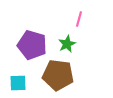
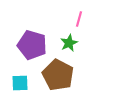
green star: moved 2 px right, 1 px up
brown pentagon: rotated 20 degrees clockwise
cyan square: moved 2 px right
